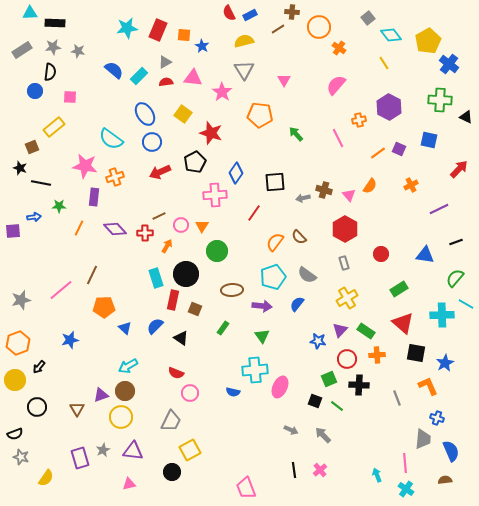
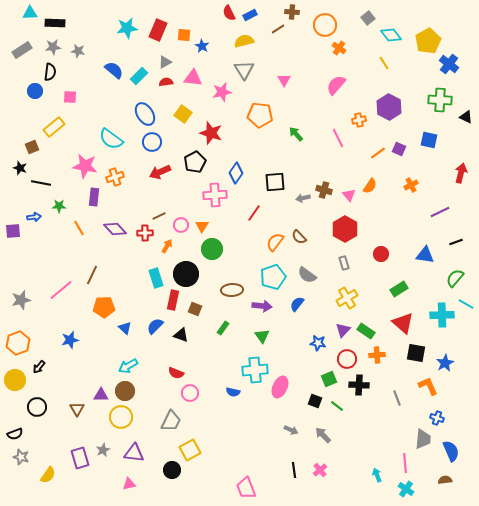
orange circle at (319, 27): moved 6 px right, 2 px up
pink star at (222, 92): rotated 24 degrees clockwise
red arrow at (459, 169): moved 2 px right, 4 px down; rotated 30 degrees counterclockwise
purple line at (439, 209): moved 1 px right, 3 px down
orange line at (79, 228): rotated 56 degrees counterclockwise
green circle at (217, 251): moved 5 px left, 2 px up
purple triangle at (340, 330): moved 3 px right
black triangle at (181, 338): moved 3 px up; rotated 14 degrees counterclockwise
blue star at (318, 341): moved 2 px down
purple triangle at (101, 395): rotated 21 degrees clockwise
purple triangle at (133, 451): moved 1 px right, 2 px down
black circle at (172, 472): moved 2 px up
yellow semicircle at (46, 478): moved 2 px right, 3 px up
